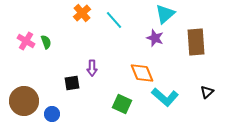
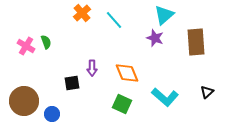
cyan triangle: moved 1 px left, 1 px down
pink cross: moved 5 px down
orange diamond: moved 15 px left
